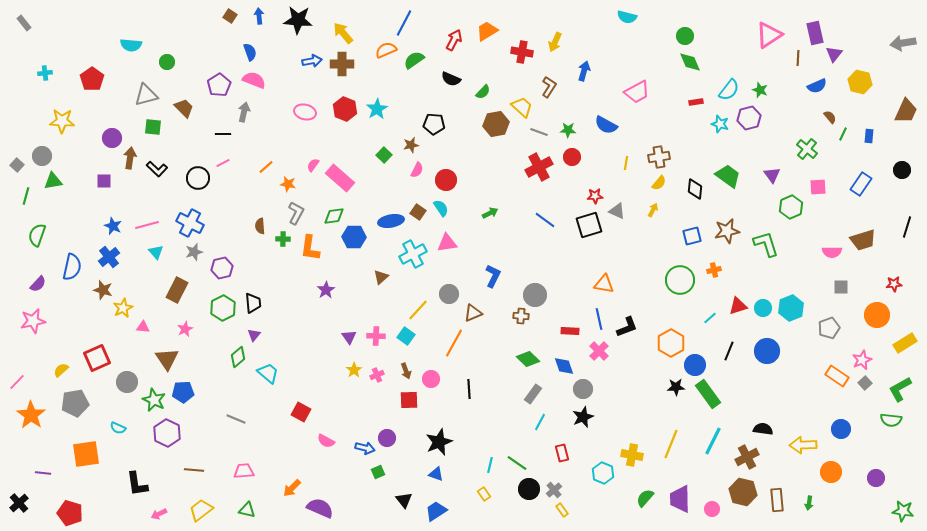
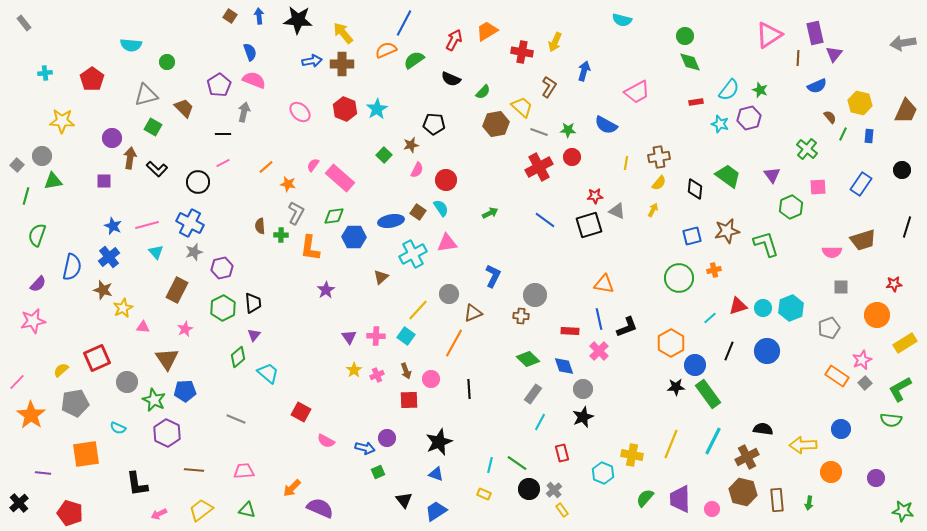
cyan semicircle at (627, 17): moved 5 px left, 3 px down
yellow hexagon at (860, 82): moved 21 px down
pink ellipse at (305, 112): moved 5 px left; rotated 30 degrees clockwise
green square at (153, 127): rotated 24 degrees clockwise
black circle at (198, 178): moved 4 px down
green cross at (283, 239): moved 2 px left, 4 px up
green circle at (680, 280): moved 1 px left, 2 px up
blue pentagon at (183, 392): moved 2 px right, 1 px up
yellow rectangle at (484, 494): rotated 32 degrees counterclockwise
